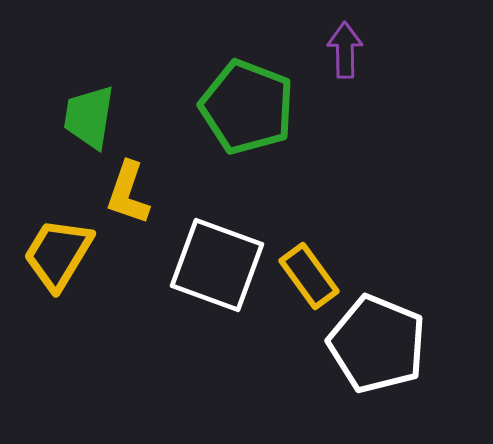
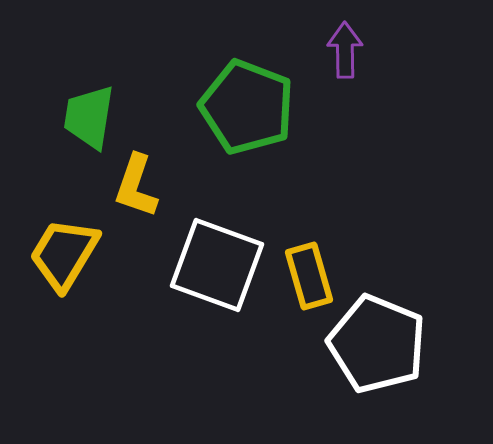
yellow L-shape: moved 8 px right, 7 px up
yellow trapezoid: moved 6 px right
yellow rectangle: rotated 20 degrees clockwise
